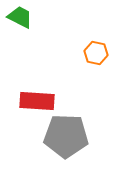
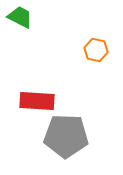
orange hexagon: moved 3 px up
